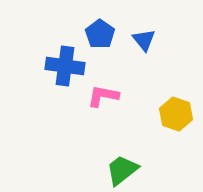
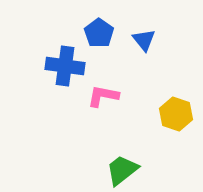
blue pentagon: moved 1 px left, 1 px up
